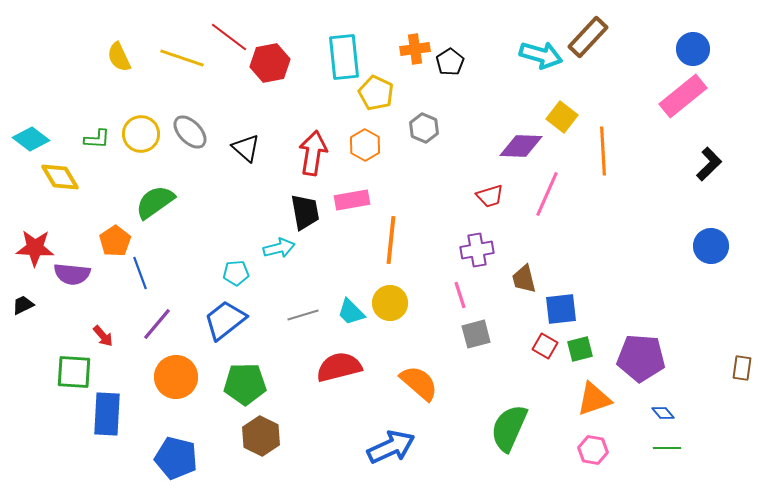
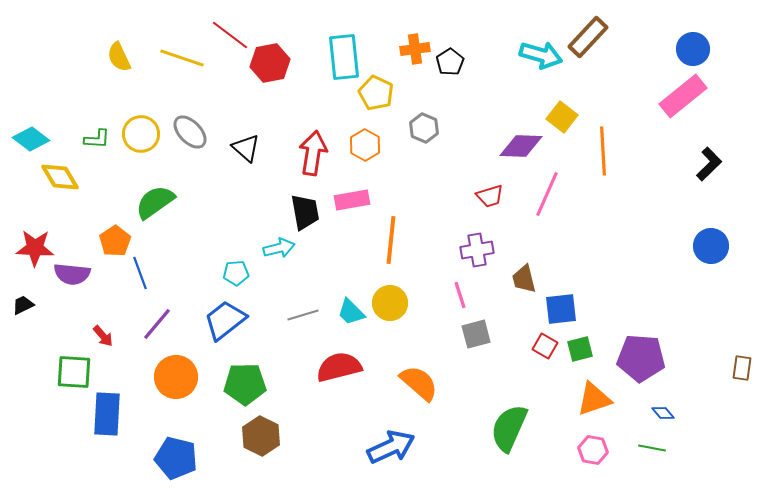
red line at (229, 37): moved 1 px right, 2 px up
green line at (667, 448): moved 15 px left; rotated 12 degrees clockwise
